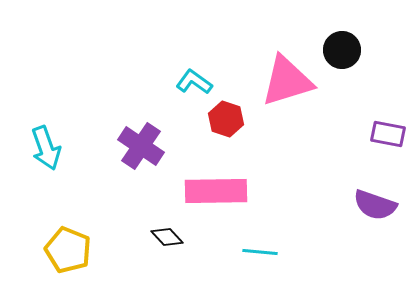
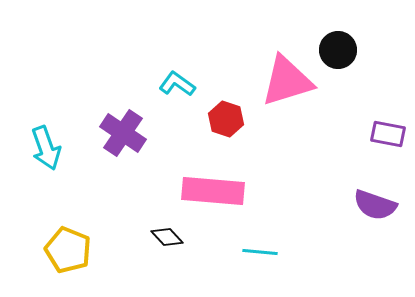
black circle: moved 4 px left
cyan L-shape: moved 17 px left, 2 px down
purple cross: moved 18 px left, 13 px up
pink rectangle: moved 3 px left; rotated 6 degrees clockwise
